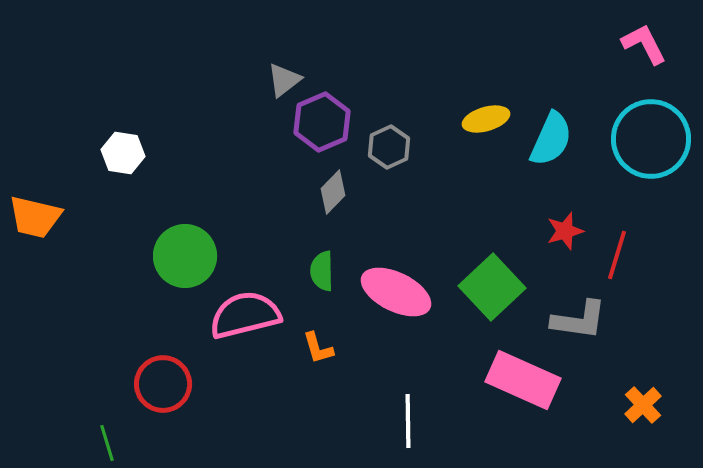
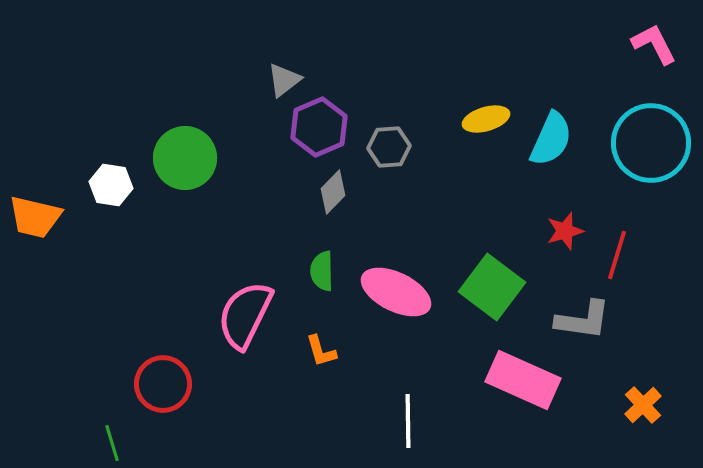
pink L-shape: moved 10 px right
purple hexagon: moved 3 px left, 5 px down
cyan circle: moved 4 px down
gray hexagon: rotated 21 degrees clockwise
white hexagon: moved 12 px left, 32 px down
green circle: moved 98 px up
green square: rotated 10 degrees counterclockwise
pink semicircle: rotated 50 degrees counterclockwise
gray L-shape: moved 4 px right
orange L-shape: moved 3 px right, 3 px down
green line: moved 5 px right
